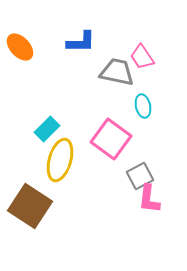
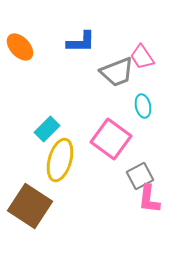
gray trapezoid: rotated 147 degrees clockwise
